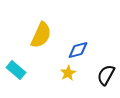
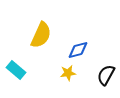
yellow star: rotated 21 degrees clockwise
